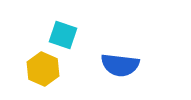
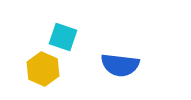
cyan square: moved 2 px down
